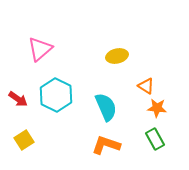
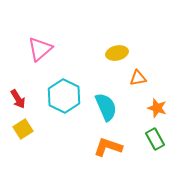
yellow ellipse: moved 3 px up
orange triangle: moved 8 px left, 8 px up; rotated 42 degrees counterclockwise
cyan hexagon: moved 8 px right, 1 px down
red arrow: rotated 24 degrees clockwise
orange star: rotated 12 degrees clockwise
yellow square: moved 1 px left, 11 px up
orange L-shape: moved 2 px right, 2 px down
